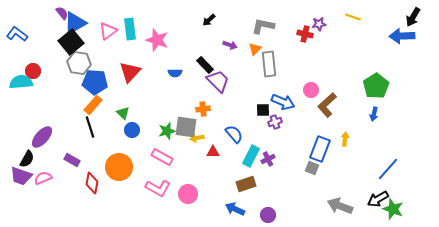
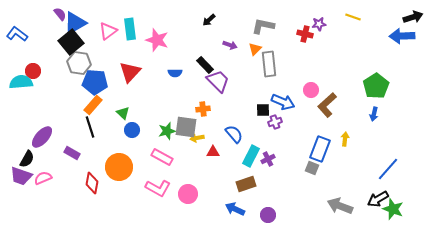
purple semicircle at (62, 13): moved 2 px left, 1 px down
black arrow at (413, 17): rotated 138 degrees counterclockwise
purple rectangle at (72, 160): moved 7 px up
